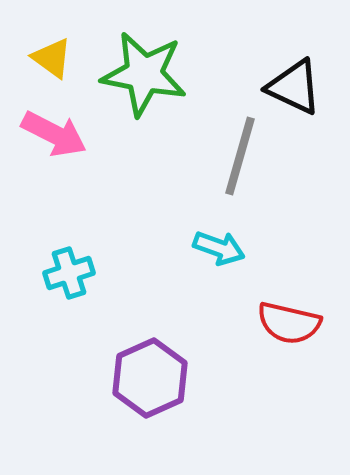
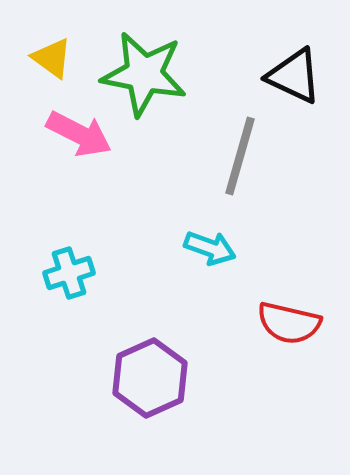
black triangle: moved 11 px up
pink arrow: moved 25 px right
cyan arrow: moved 9 px left
